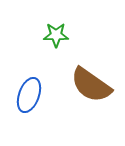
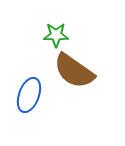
brown semicircle: moved 17 px left, 14 px up
